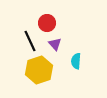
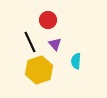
red circle: moved 1 px right, 3 px up
black line: moved 1 px down
